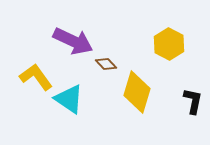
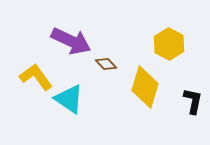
purple arrow: moved 2 px left
yellow diamond: moved 8 px right, 5 px up
